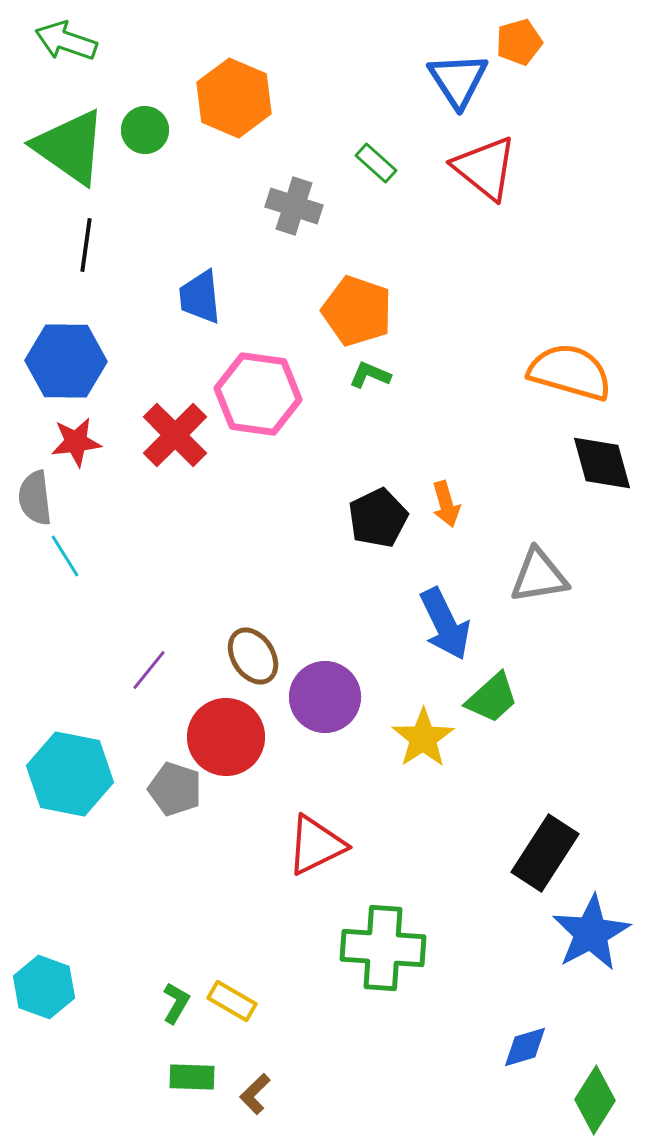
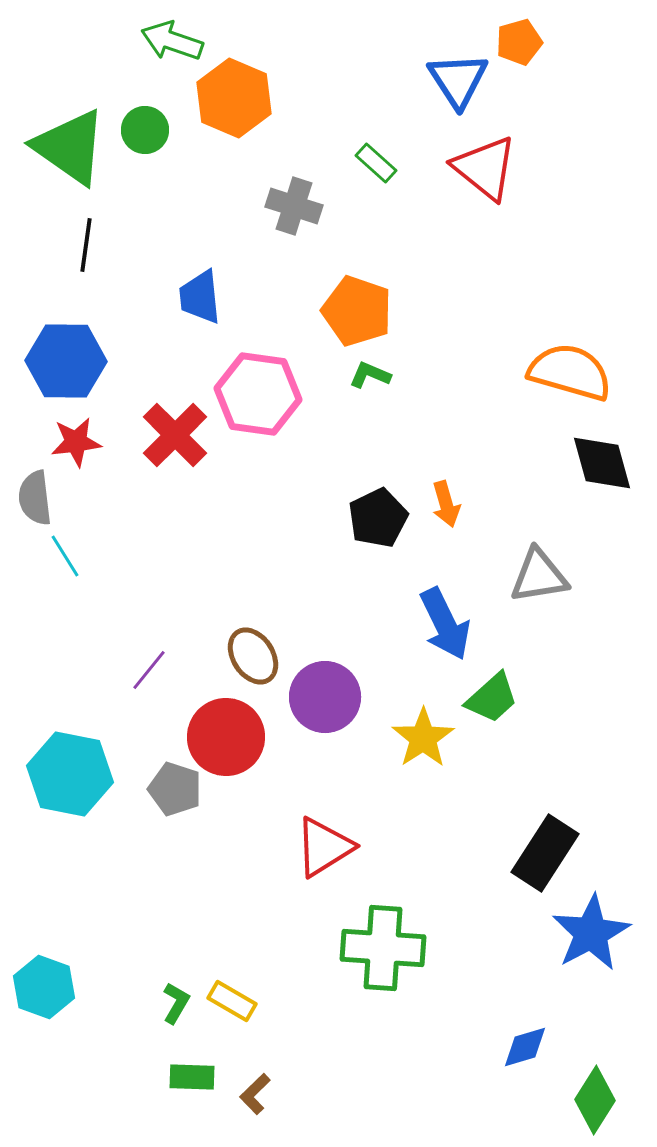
green arrow at (66, 41): moved 106 px right
red triangle at (316, 845): moved 8 px right, 2 px down; rotated 6 degrees counterclockwise
